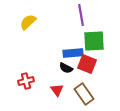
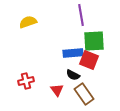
yellow semicircle: rotated 24 degrees clockwise
red square: moved 2 px right, 4 px up
black semicircle: moved 7 px right, 7 px down
